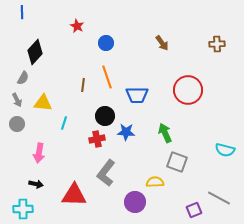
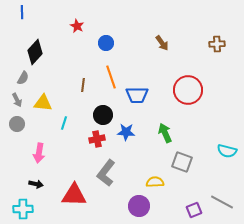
orange line: moved 4 px right
black circle: moved 2 px left, 1 px up
cyan semicircle: moved 2 px right, 1 px down
gray square: moved 5 px right
gray line: moved 3 px right, 4 px down
purple circle: moved 4 px right, 4 px down
